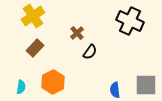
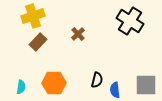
yellow cross: rotated 15 degrees clockwise
black cross: rotated 8 degrees clockwise
brown cross: moved 1 px right, 1 px down
brown rectangle: moved 3 px right, 6 px up
black semicircle: moved 7 px right, 28 px down; rotated 21 degrees counterclockwise
orange hexagon: moved 1 px right, 1 px down; rotated 25 degrees clockwise
